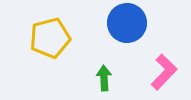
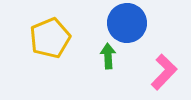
yellow pentagon: rotated 9 degrees counterclockwise
green arrow: moved 4 px right, 22 px up
